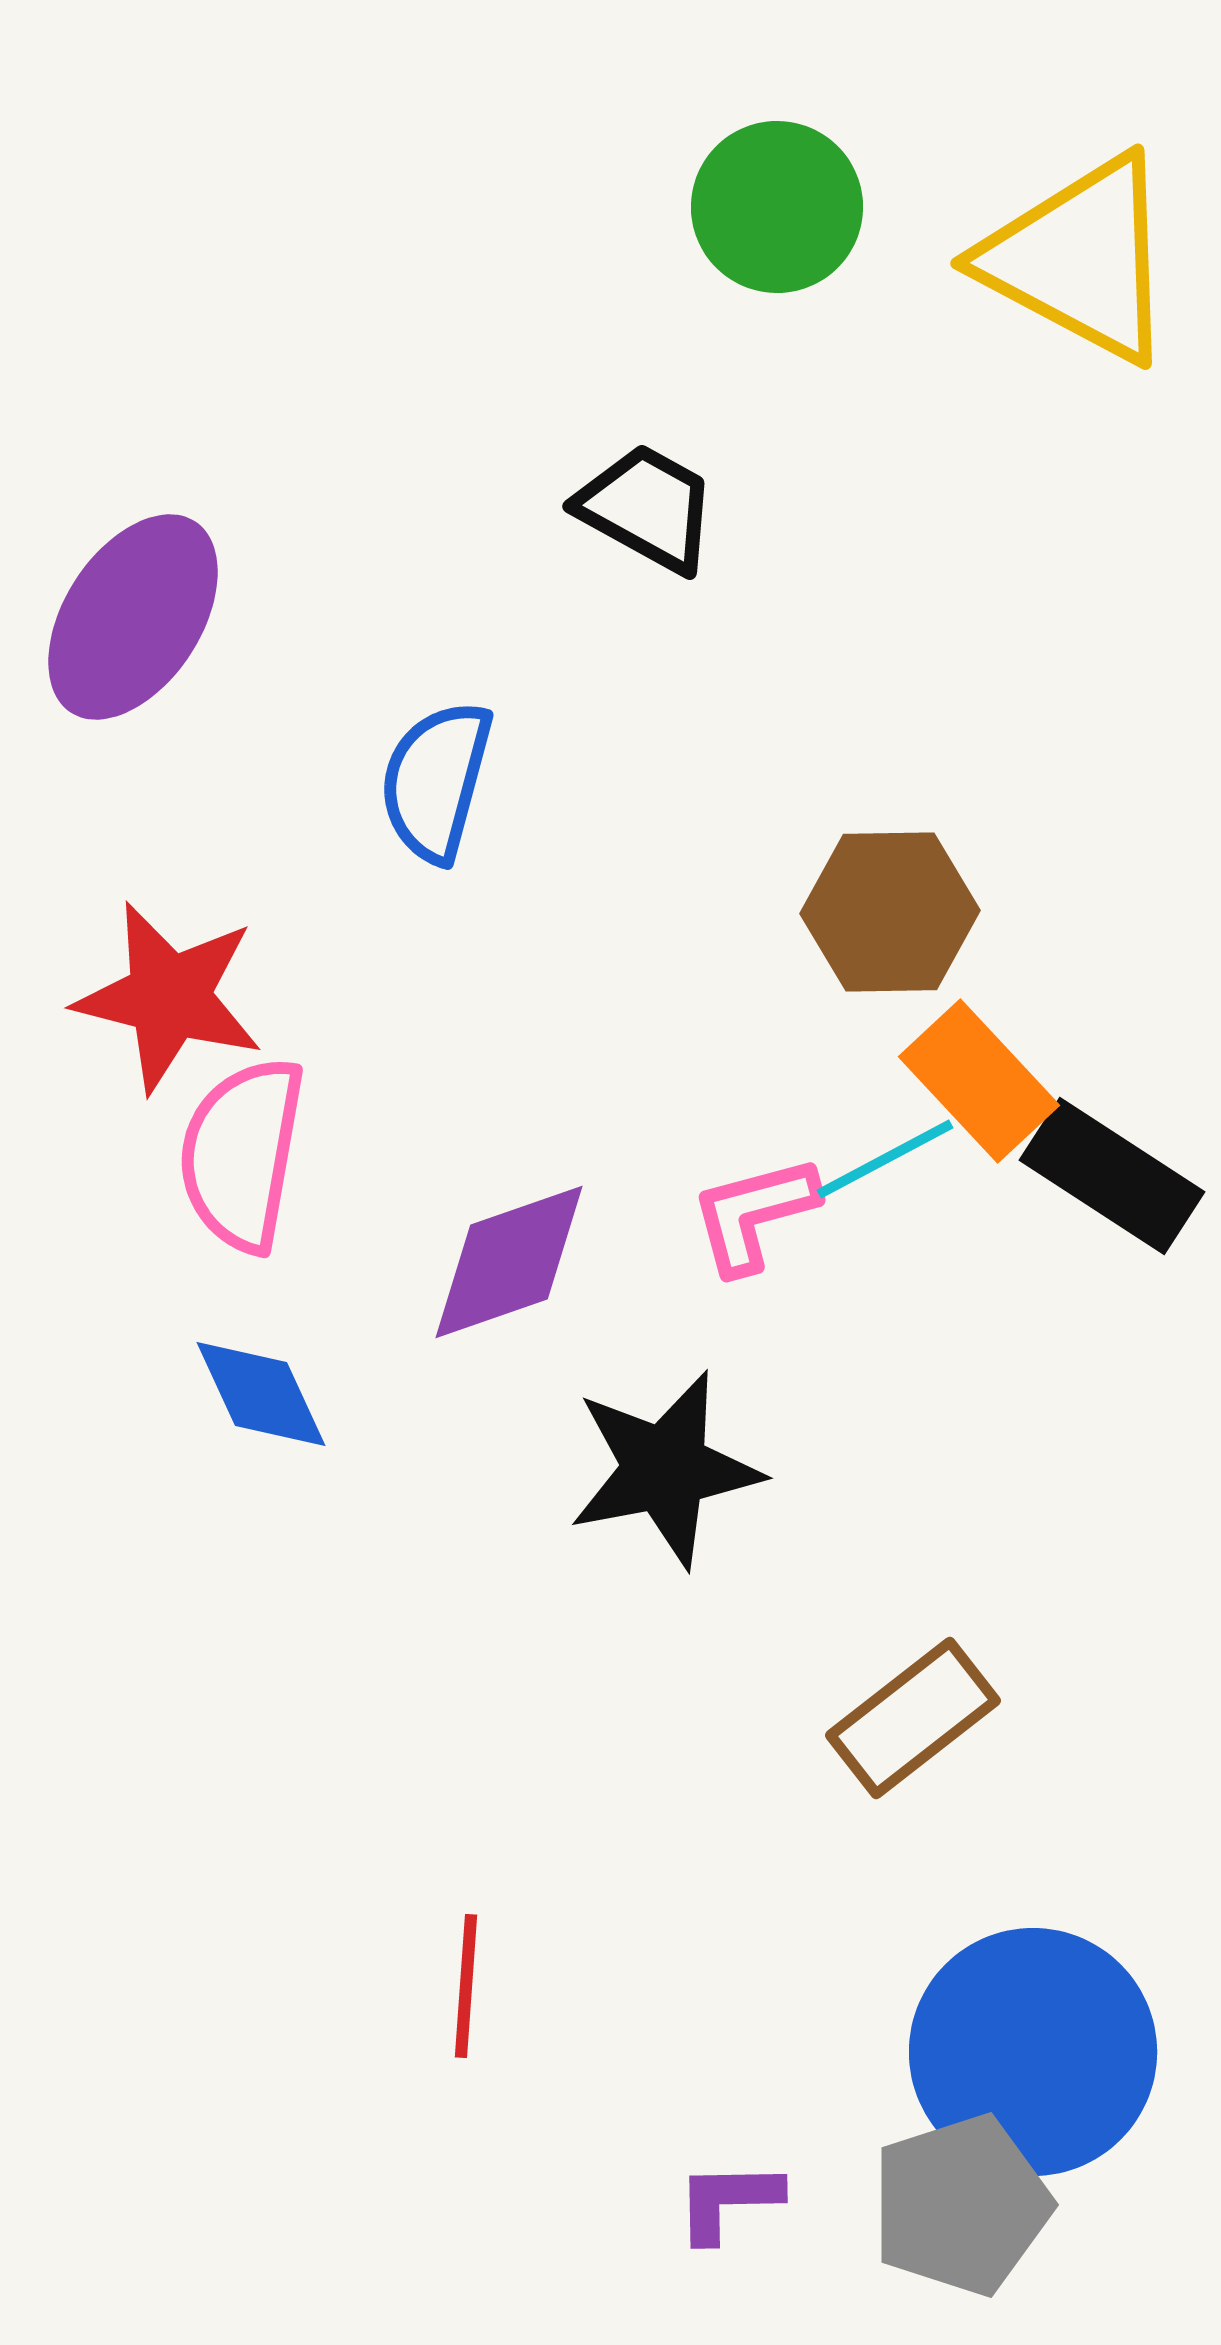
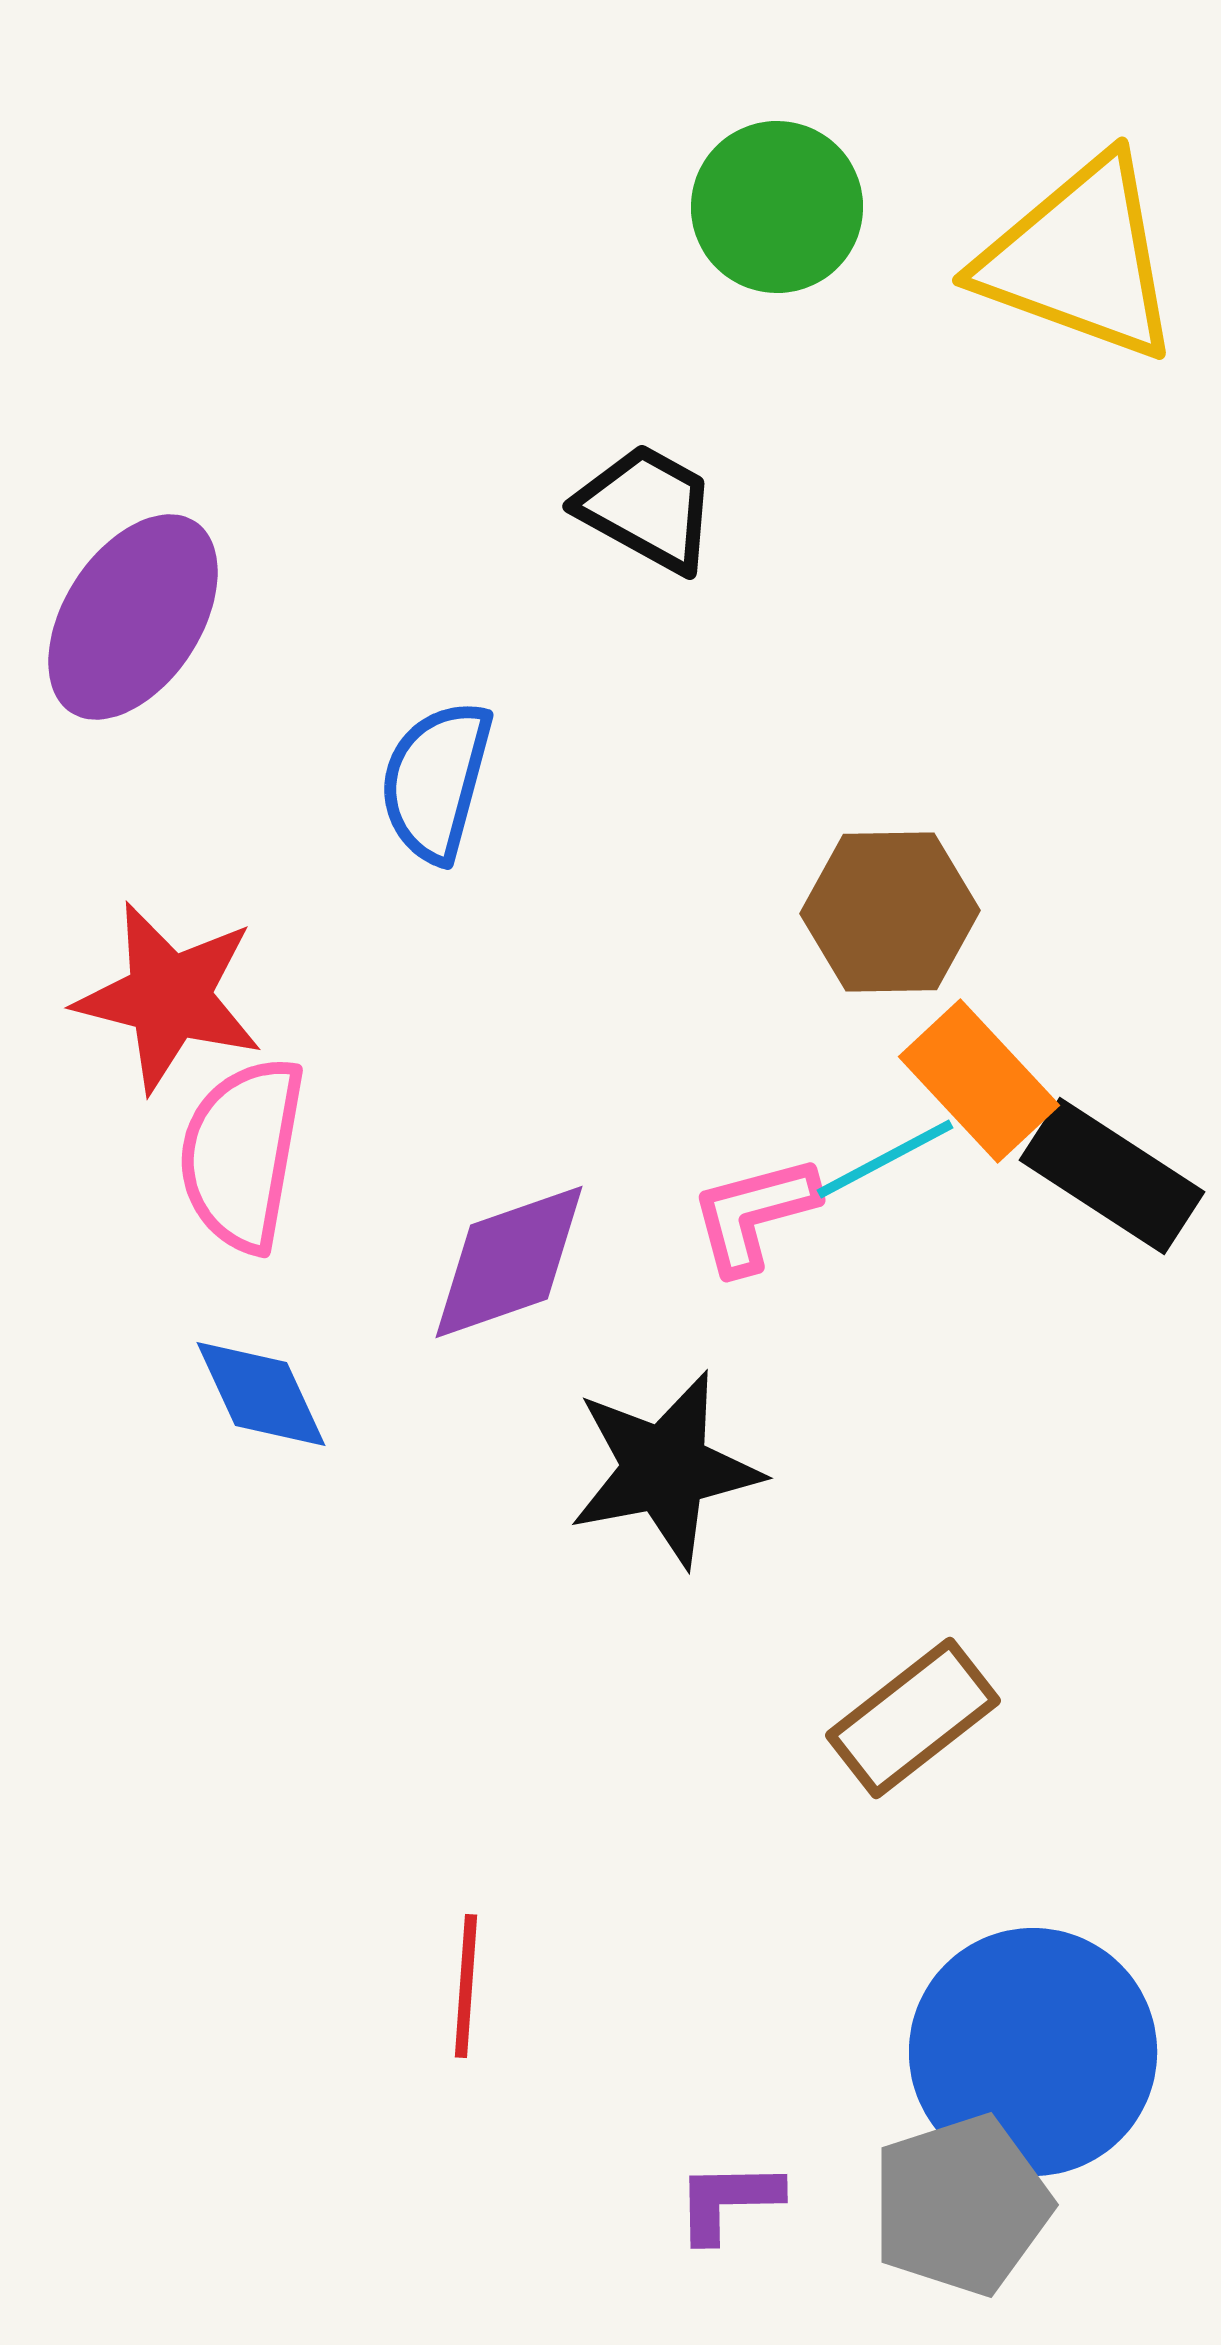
yellow triangle: rotated 8 degrees counterclockwise
